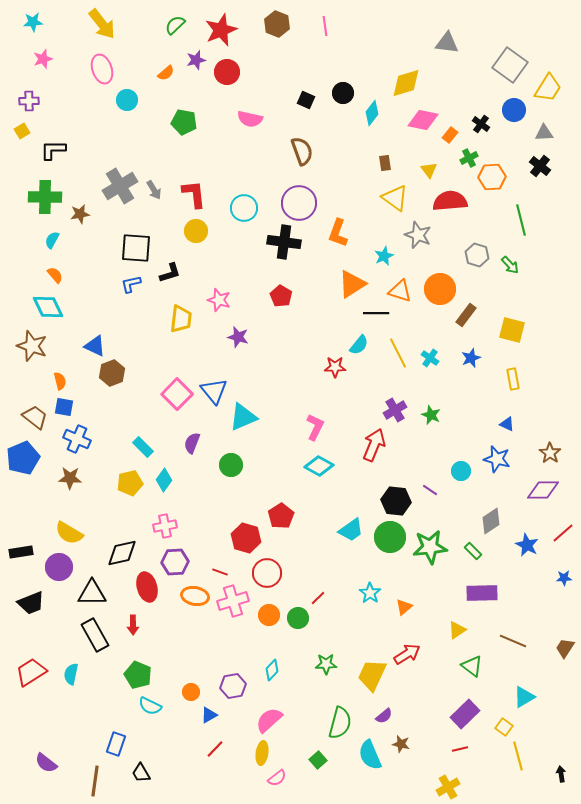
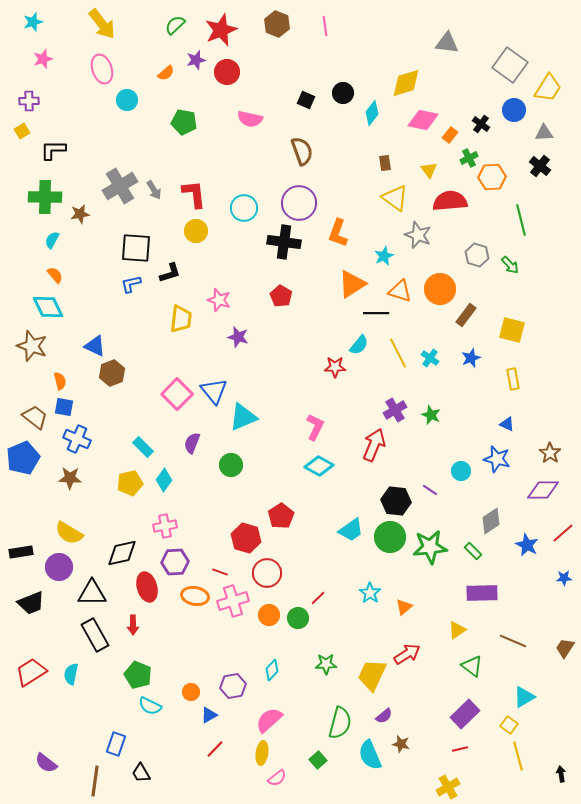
cyan star at (33, 22): rotated 12 degrees counterclockwise
yellow square at (504, 727): moved 5 px right, 2 px up
